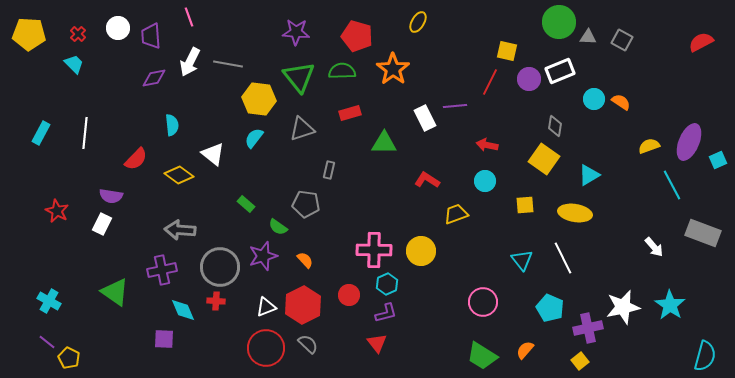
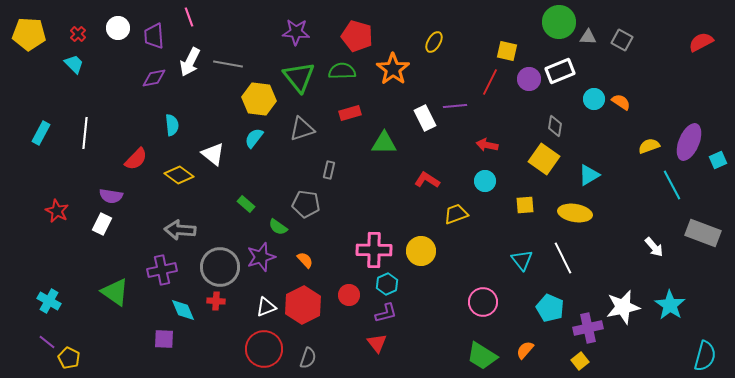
yellow ellipse at (418, 22): moved 16 px right, 20 px down
purple trapezoid at (151, 36): moved 3 px right
purple star at (263, 256): moved 2 px left, 1 px down
gray semicircle at (308, 344): moved 14 px down; rotated 65 degrees clockwise
red circle at (266, 348): moved 2 px left, 1 px down
